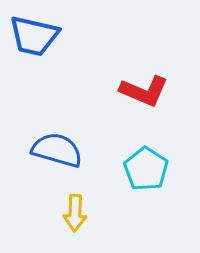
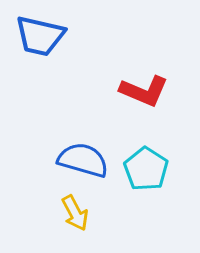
blue trapezoid: moved 6 px right
blue semicircle: moved 26 px right, 10 px down
yellow arrow: rotated 30 degrees counterclockwise
